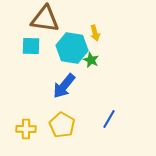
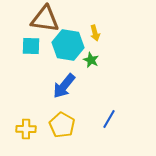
cyan hexagon: moved 4 px left, 3 px up
